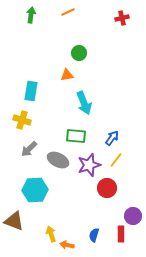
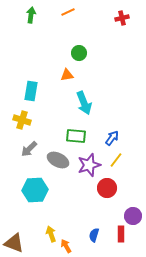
brown triangle: moved 22 px down
orange arrow: moved 1 px left, 1 px down; rotated 48 degrees clockwise
